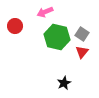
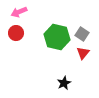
pink arrow: moved 26 px left
red circle: moved 1 px right, 7 px down
red triangle: moved 1 px right, 1 px down
